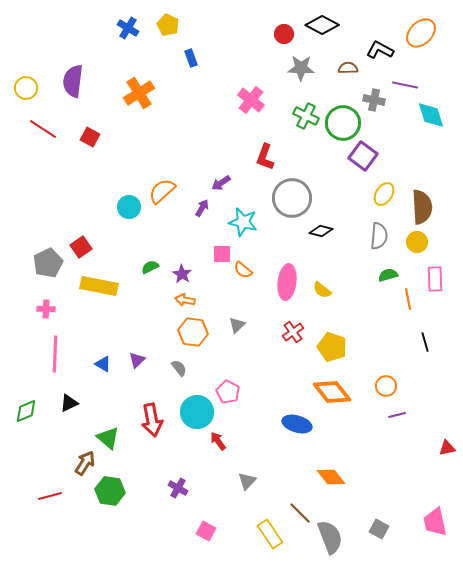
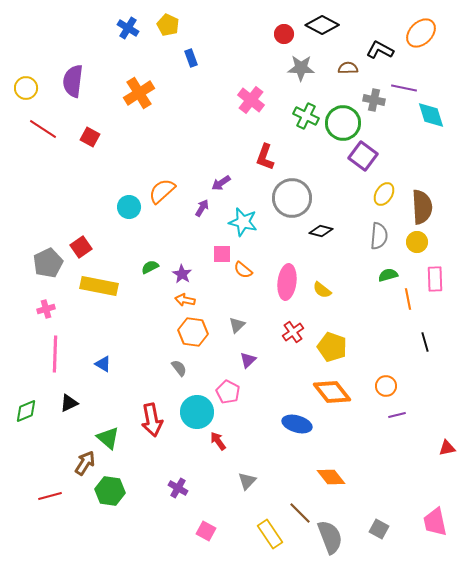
purple line at (405, 85): moved 1 px left, 3 px down
pink cross at (46, 309): rotated 18 degrees counterclockwise
purple triangle at (137, 360): moved 111 px right
